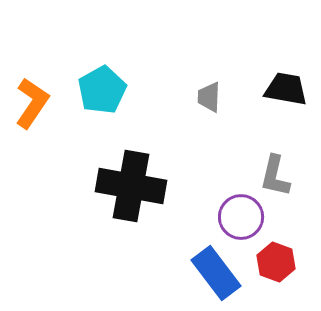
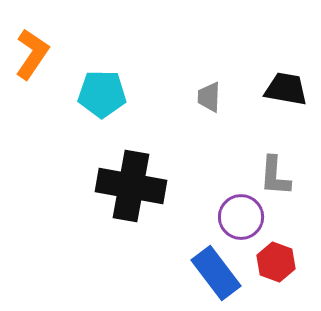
cyan pentagon: moved 4 px down; rotated 30 degrees clockwise
orange L-shape: moved 49 px up
gray L-shape: rotated 9 degrees counterclockwise
